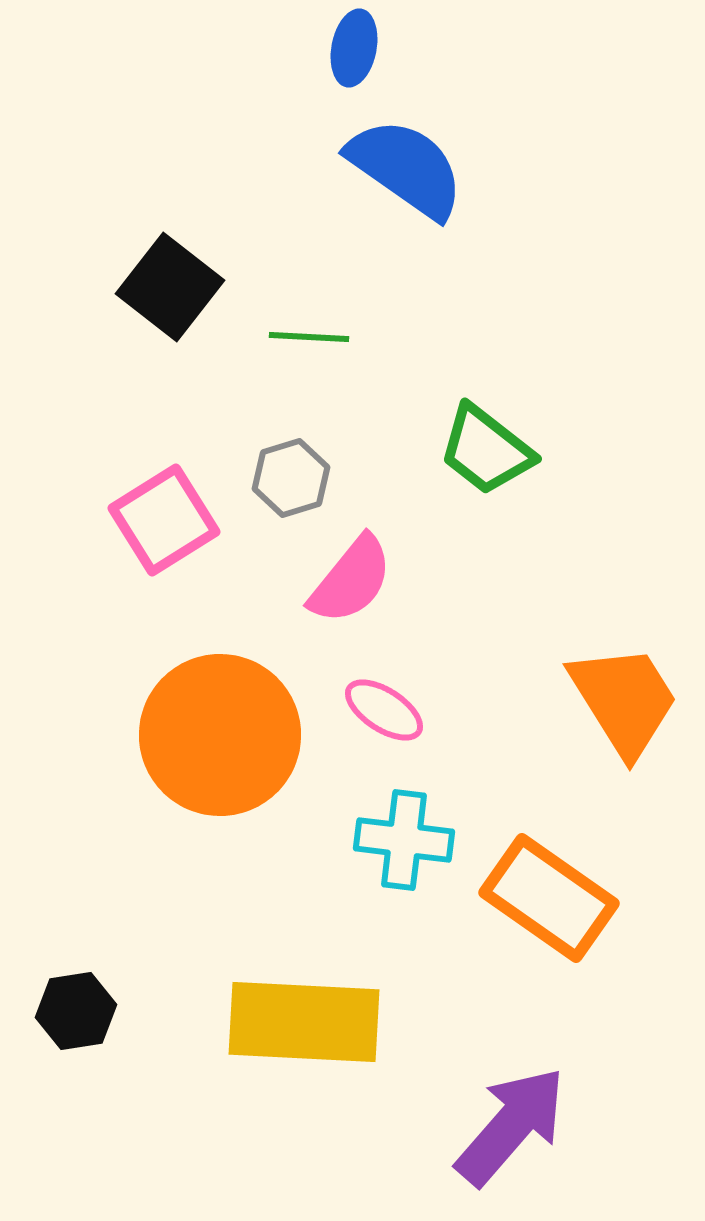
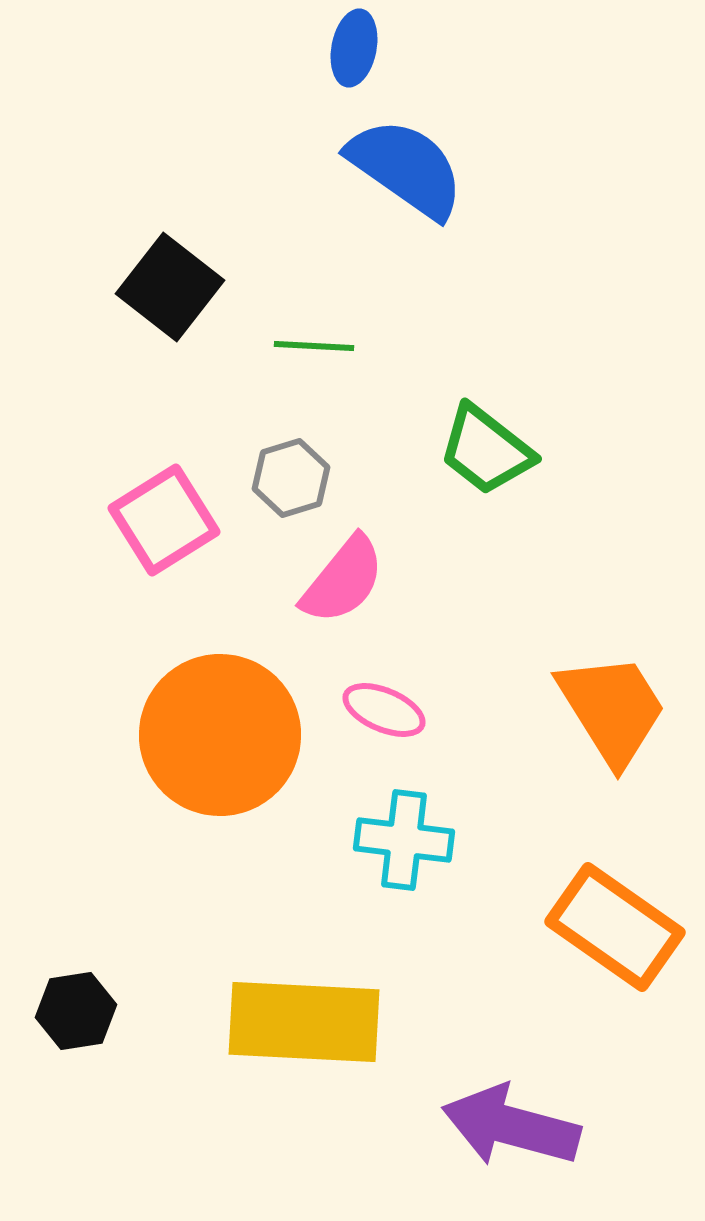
green line: moved 5 px right, 9 px down
pink semicircle: moved 8 px left
orange trapezoid: moved 12 px left, 9 px down
pink ellipse: rotated 10 degrees counterclockwise
orange rectangle: moved 66 px right, 29 px down
purple arrow: rotated 116 degrees counterclockwise
